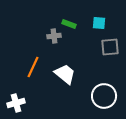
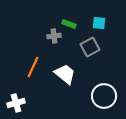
gray square: moved 20 px left; rotated 24 degrees counterclockwise
